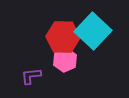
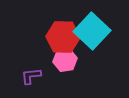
cyan square: moved 1 px left
pink hexagon: rotated 15 degrees clockwise
